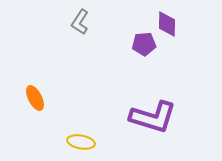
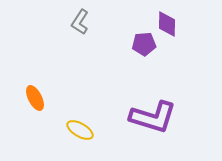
yellow ellipse: moved 1 px left, 12 px up; rotated 20 degrees clockwise
